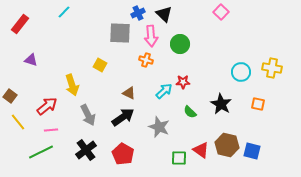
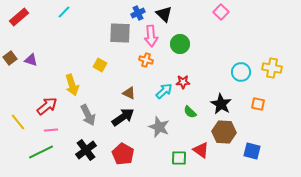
red rectangle: moved 1 px left, 7 px up; rotated 12 degrees clockwise
brown square: moved 38 px up; rotated 16 degrees clockwise
brown hexagon: moved 3 px left, 13 px up; rotated 10 degrees counterclockwise
